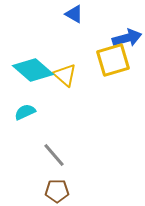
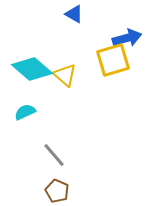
cyan diamond: moved 1 px left, 1 px up
brown pentagon: rotated 25 degrees clockwise
